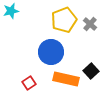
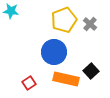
cyan star: rotated 21 degrees clockwise
blue circle: moved 3 px right
